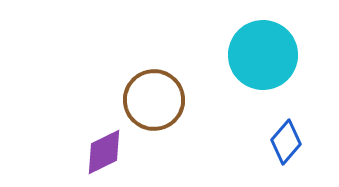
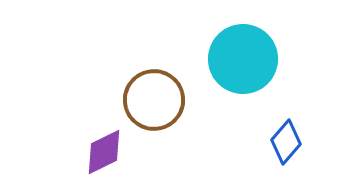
cyan circle: moved 20 px left, 4 px down
